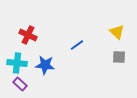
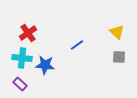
red cross: moved 2 px up; rotated 30 degrees clockwise
cyan cross: moved 5 px right, 5 px up
